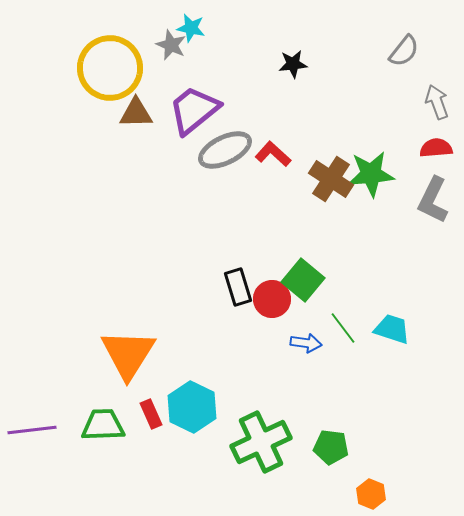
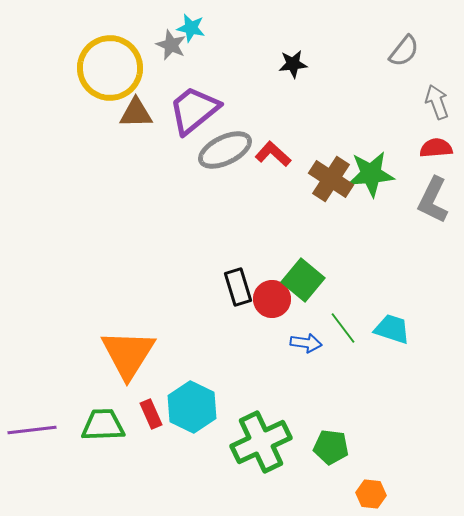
orange hexagon: rotated 16 degrees counterclockwise
